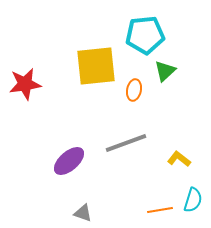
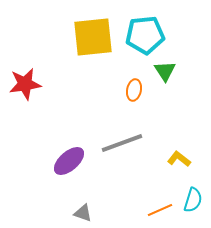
yellow square: moved 3 px left, 29 px up
green triangle: rotated 20 degrees counterclockwise
gray line: moved 4 px left
orange line: rotated 15 degrees counterclockwise
